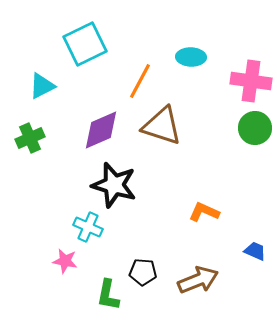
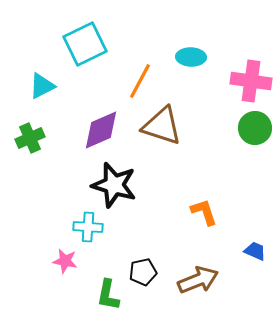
orange L-shape: rotated 48 degrees clockwise
cyan cross: rotated 20 degrees counterclockwise
black pentagon: rotated 16 degrees counterclockwise
